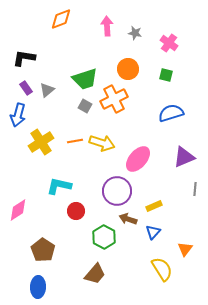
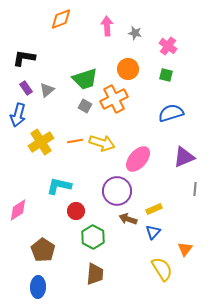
pink cross: moved 1 px left, 3 px down
yellow rectangle: moved 3 px down
green hexagon: moved 11 px left
brown trapezoid: rotated 35 degrees counterclockwise
